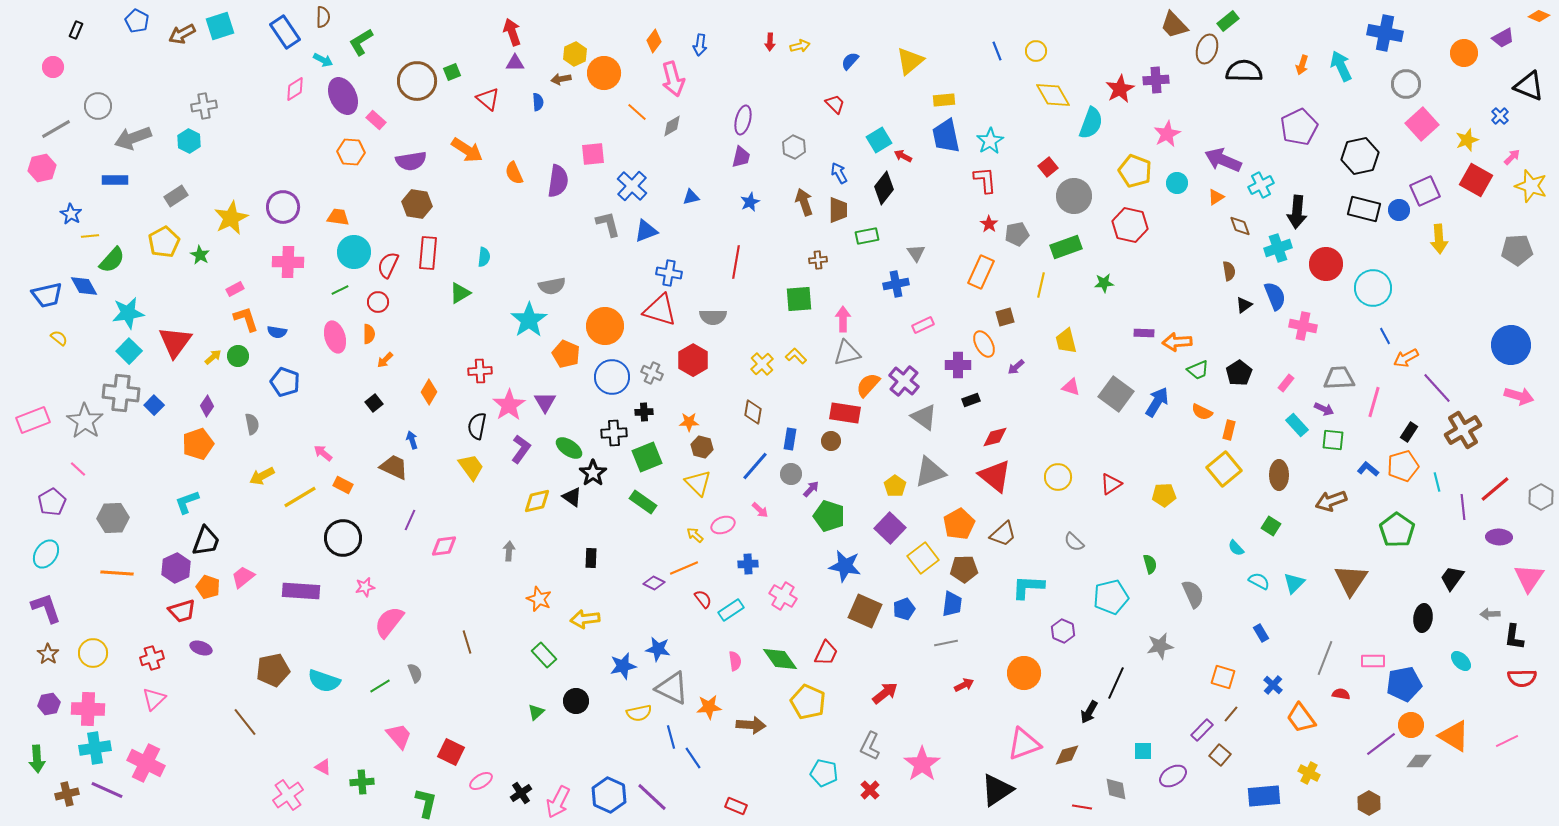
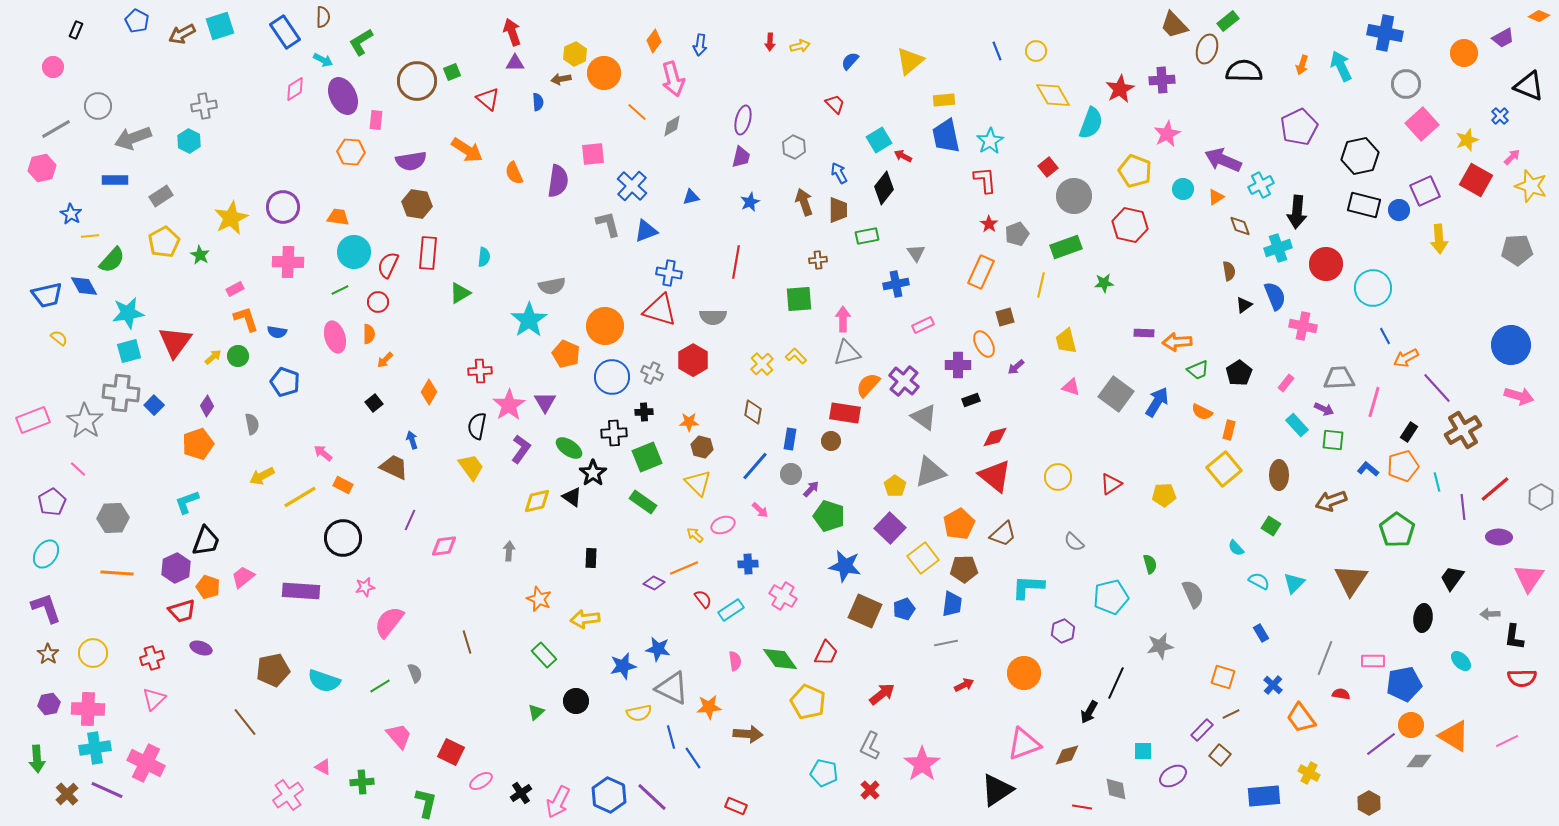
purple cross at (1156, 80): moved 6 px right
pink rectangle at (376, 120): rotated 54 degrees clockwise
cyan circle at (1177, 183): moved 6 px right, 6 px down
gray rectangle at (176, 196): moved 15 px left
black rectangle at (1364, 209): moved 4 px up
gray pentagon at (1017, 234): rotated 10 degrees counterclockwise
cyan square at (129, 351): rotated 30 degrees clockwise
purple hexagon at (1063, 631): rotated 15 degrees clockwise
red arrow at (885, 693): moved 3 px left, 1 px down
brown line at (1231, 714): rotated 24 degrees clockwise
brown arrow at (751, 725): moved 3 px left, 9 px down
brown cross at (67, 794): rotated 30 degrees counterclockwise
